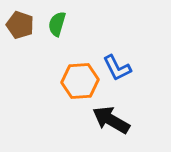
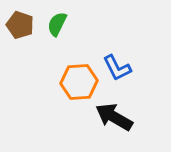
green semicircle: rotated 10 degrees clockwise
orange hexagon: moved 1 px left, 1 px down
black arrow: moved 3 px right, 3 px up
